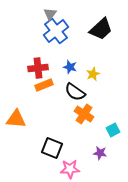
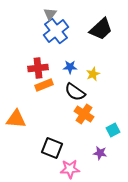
blue star: rotated 16 degrees counterclockwise
